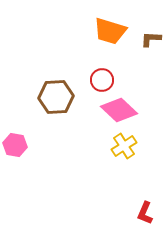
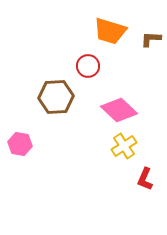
red circle: moved 14 px left, 14 px up
pink hexagon: moved 5 px right, 1 px up
red L-shape: moved 34 px up
